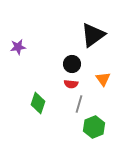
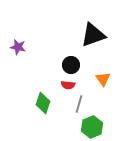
black triangle: rotated 16 degrees clockwise
purple star: rotated 21 degrees clockwise
black circle: moved 1 px left, 1 px down
red semicircle: moved 3 px left, 1 px down
green diamond: moved 5 px right
green hexagon: moved 2 px left
